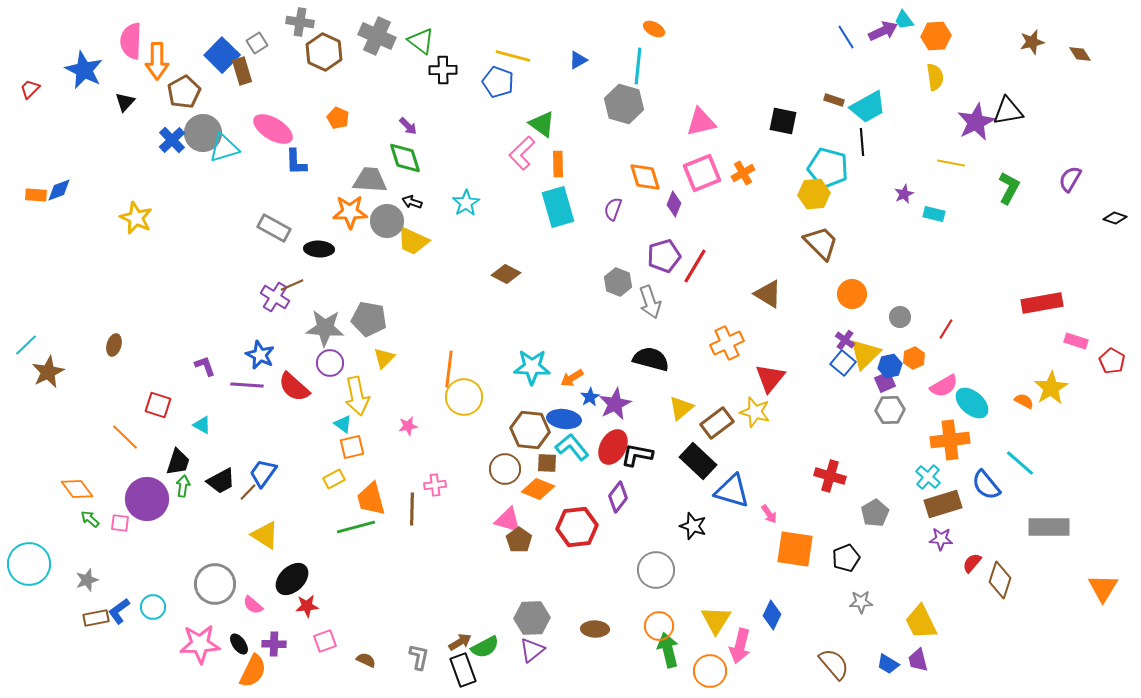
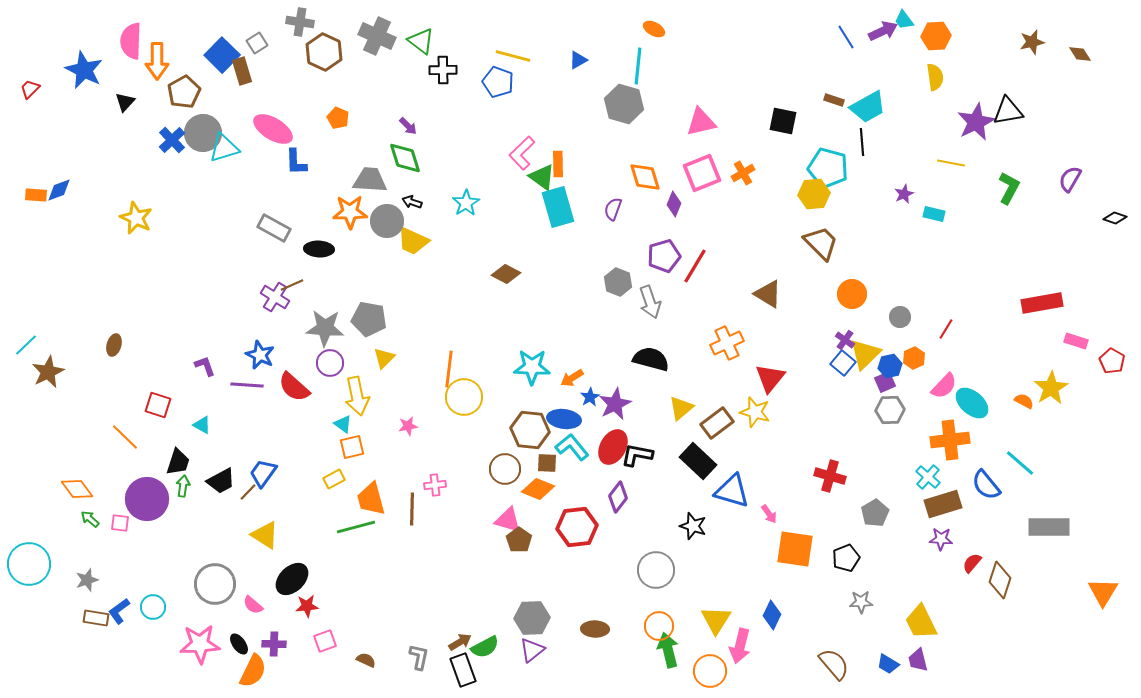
green triangle at (542, 124): moved 53 px down
pink semicircle at (944, 386): rotated 16 degrees counterclockwise
orange triangle at (1103, 588): moved 4 px down
brown rectangle at (96, 618): rotated 20 degrees clockwise
